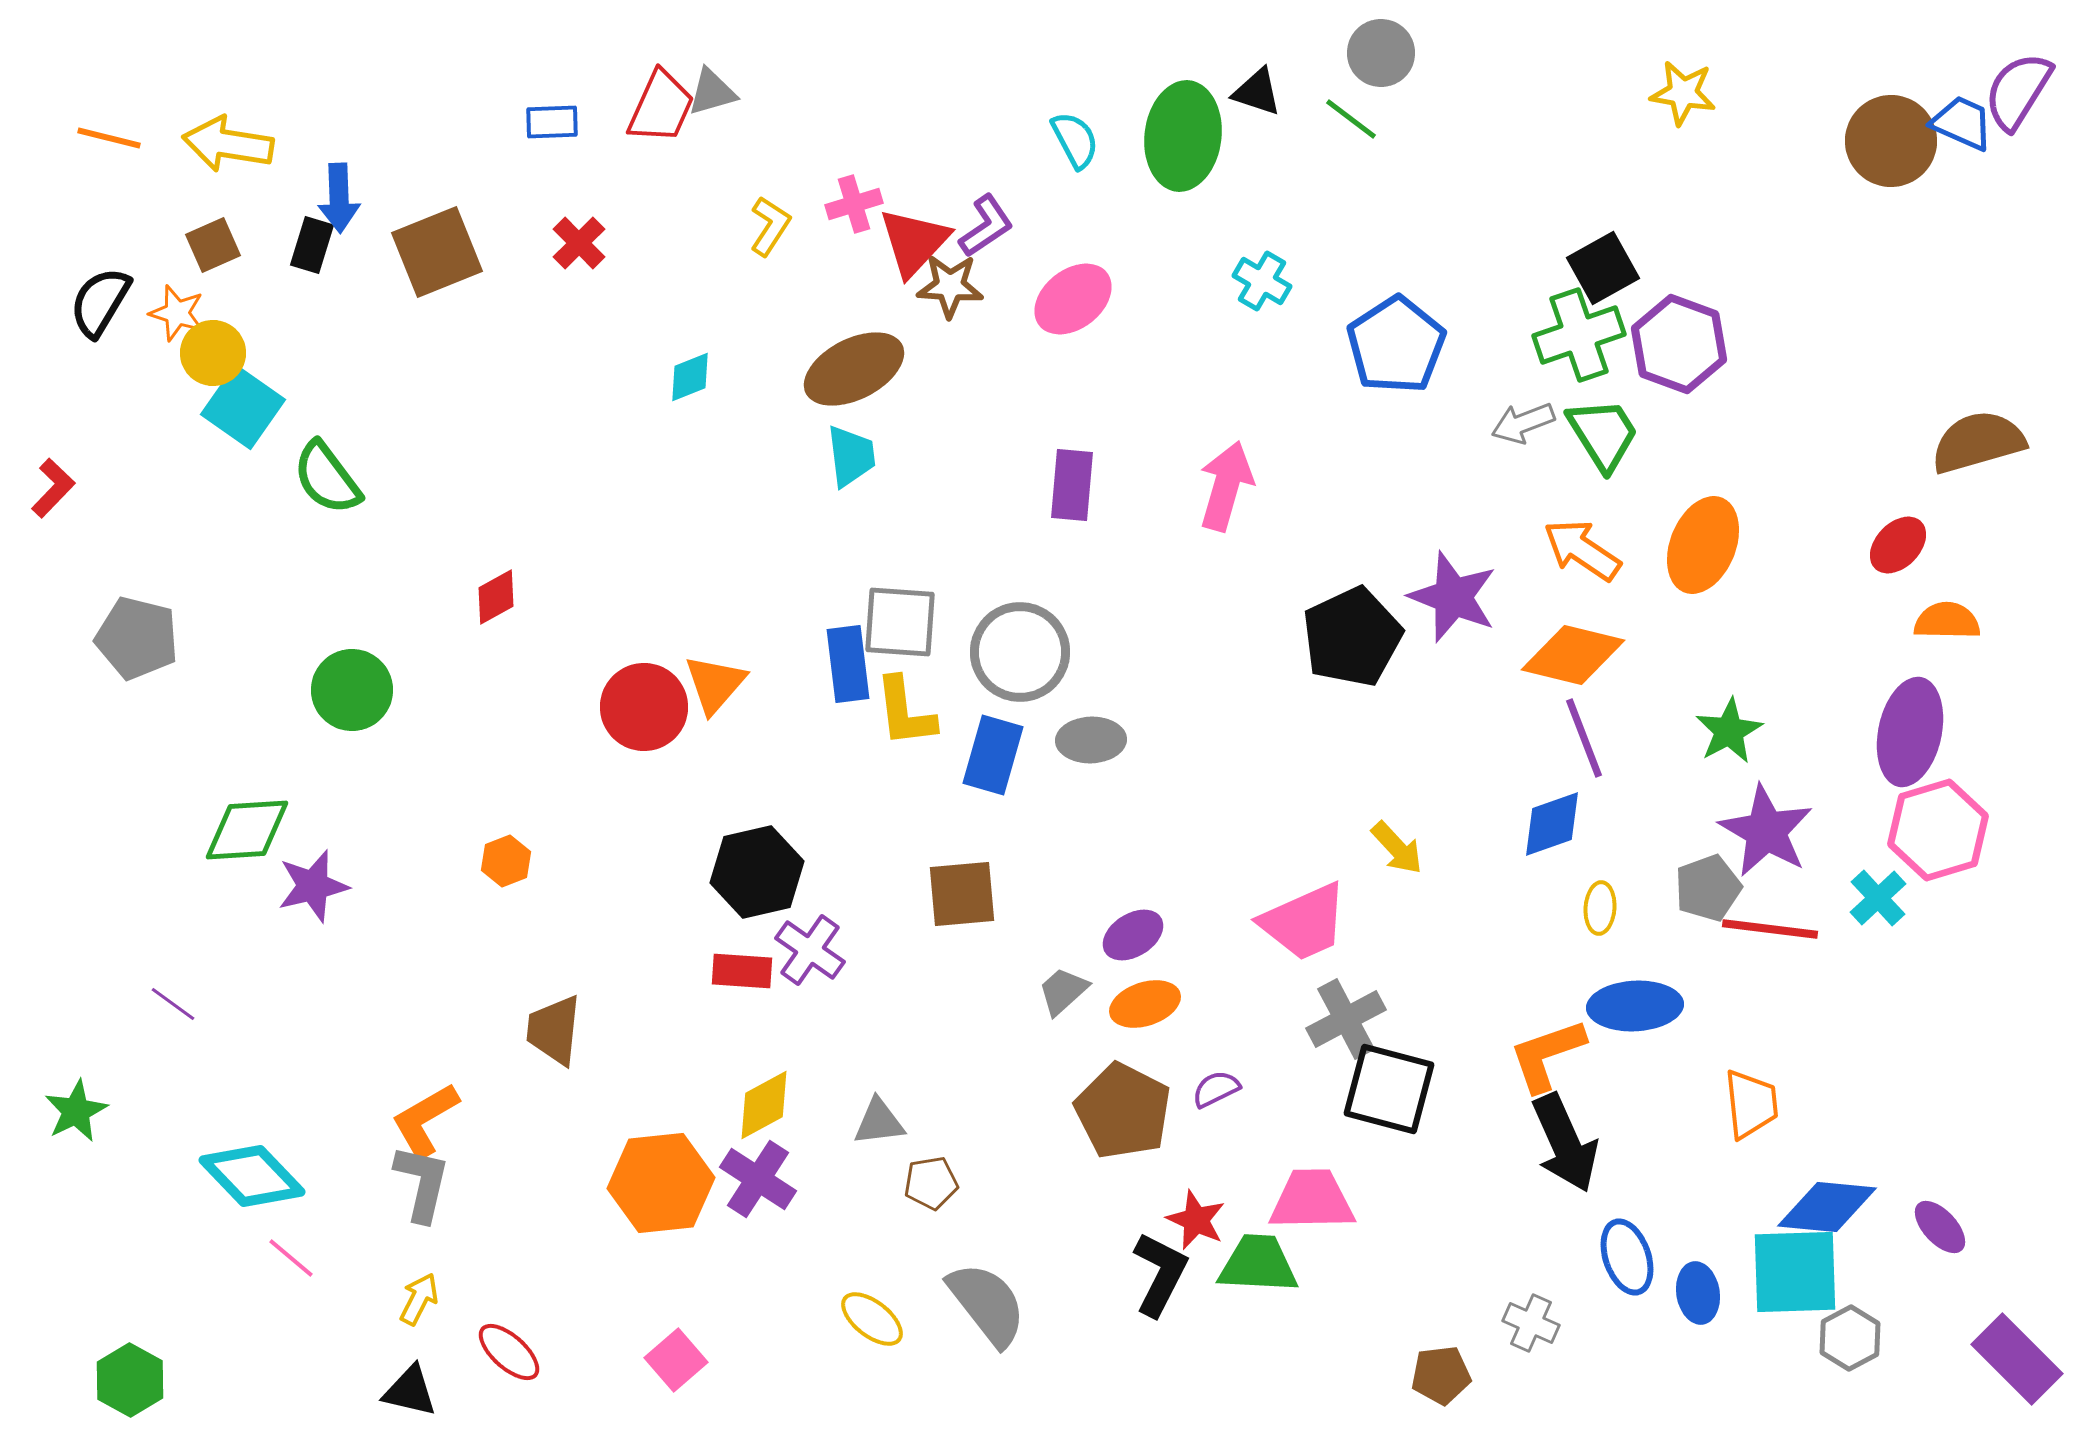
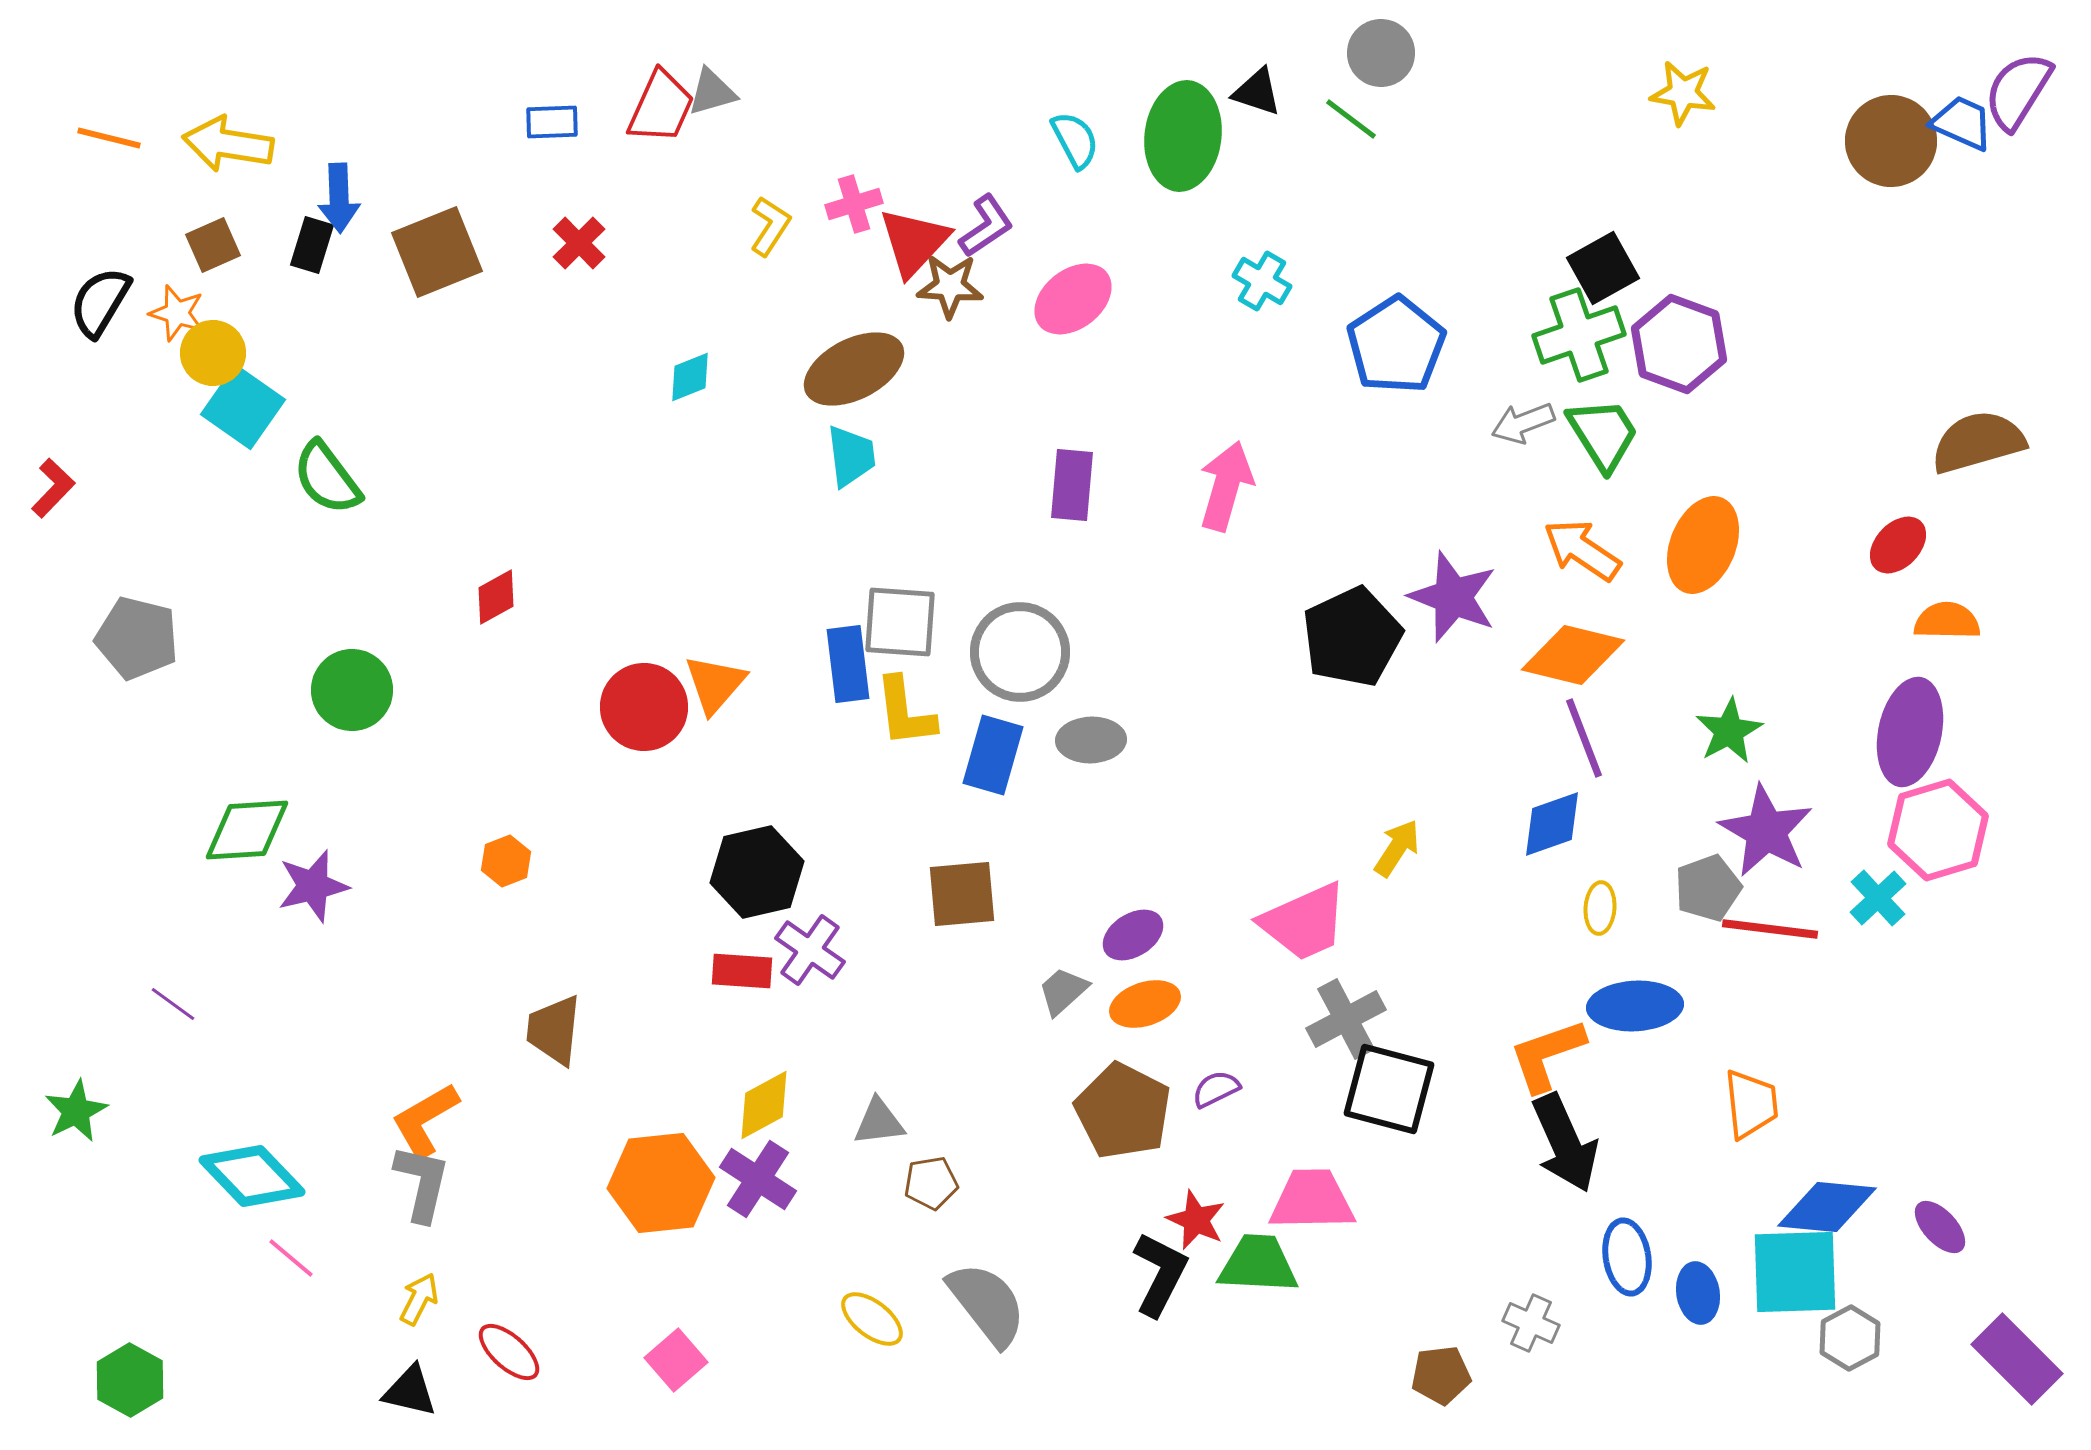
yellow arrow at (1397, 848): rotated 104 degrees counterclockwise
blue ellipse at (1627, 1257): rotated 10 degrees clockwise
